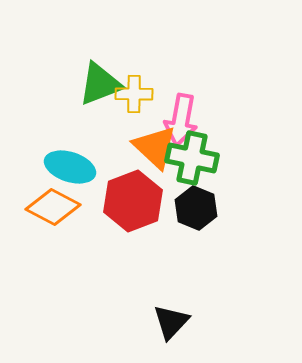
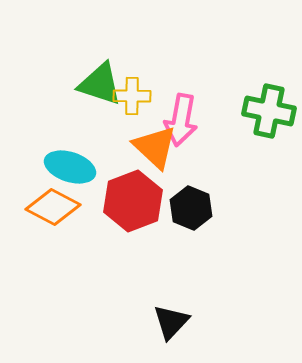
green triangle: rotated 39 degrees clockwise
yellow cross: moved 2 px left, 2 px down
green cross: moved 77 px right, 47 px up
black hexagon: moved 5 px left
